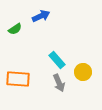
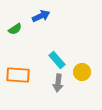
yellow circle: moved 1 px left
orange rectangle: moved 4 px up
gray arrow: moved 1 px left; rotated 30 degrees clockwise
